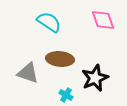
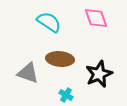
pink diamond: moved 7 px left, 2 px up
black star: moved 4 px right, 4 px up
